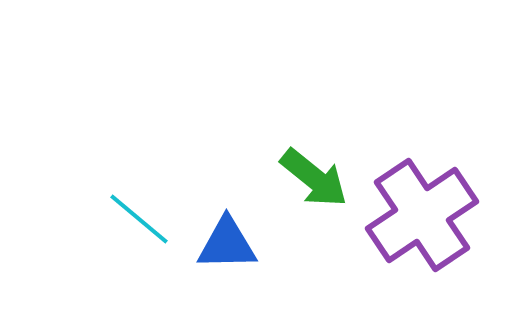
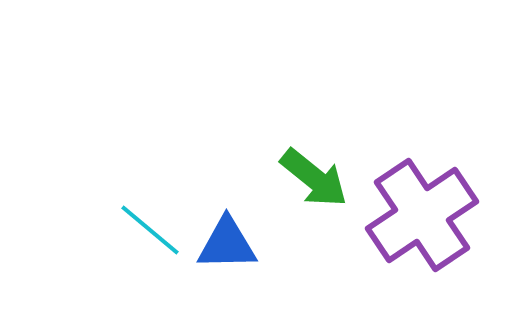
cyan line: moved 11 px right, 11 px down
